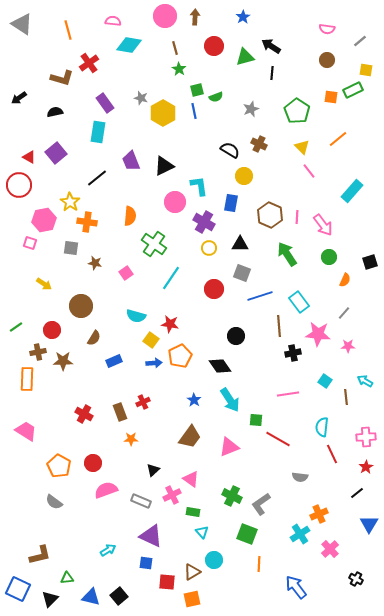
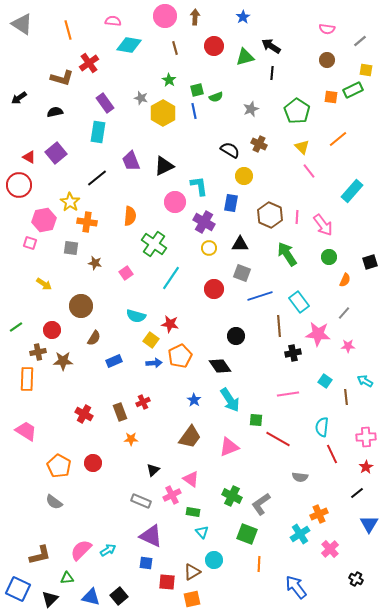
green star at (179, 69): moved 10 px left, 11 px down
pink semicircle at (106, 490): moved 25 px left, 60 px down; rotated 25 degrees counterclockwise
